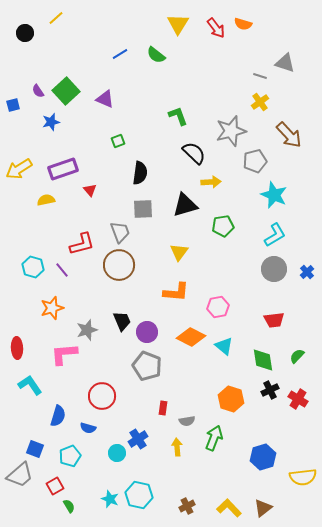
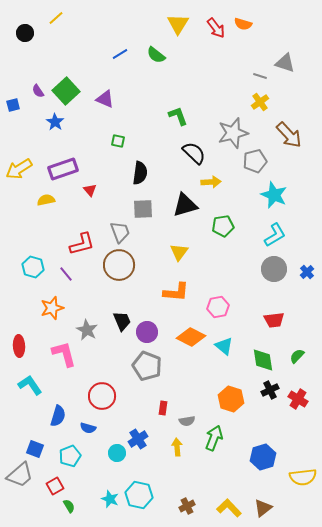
blue star at (51, 122): moved 4 px right; rotated 24 degrees counterclockwise
gray star at (231, 131): moved 2 px right, 2 px down
green square at (118, 141): rotated 32 degrees clockwise
purple line at (62, 270): moved 4 px right, 4 px down
gray star at (87, 330): rotated 25 degrees counterclockwise
red ellipse at (17, 348): moved 2 px right, 2 px up
pink L-shape at (64, 354): rotated 80 degrees clockwise
